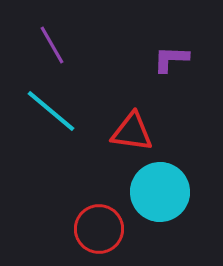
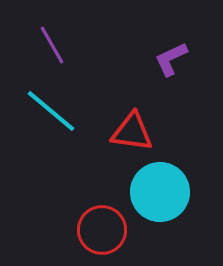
purple L-shape: rotated 27 degrees counterclockwise
red circle: moved 3 px right, 1 px down
